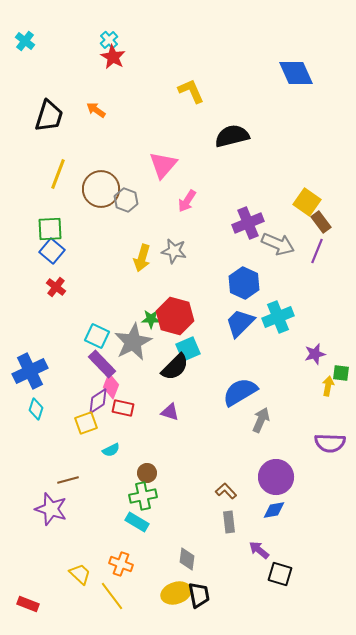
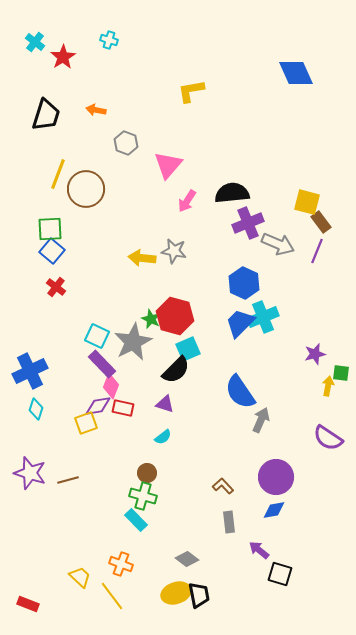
cyan cross at (109, 40): rotated 30 degrees counterclockwise
cyan cross at (25, 41): moved 10 px right, 1 px down
red star at (113, 57): moved 50 px left; rotated 10 degrees clockwise
yellow L-shape at (191, 91): rotated 76 degrees counterclockwise
orange arrow at (96, 110): rotated 24 degrees counterclockwise
black trapezoid at (49, 116): moved 3 px left, 1 px up
black semicircle at (232, 136): moved 57 px down; rotated 8 degrees clockwise
pink triangle at (163, 165): moved 5 px right
brown circle at (101, 189): moved 15 px left
gray hexagon at (126, 200): moved 57 px up
yellow square at (307, 202): rotated 20 degrees counterclockwise
yellow arrow at (142, 258): rotated 80 degrees clockwise
cyan cross at (278, 317): moved 15 px left
green star at (151, 319): rotated 24 degrees clockwise
black semicircle at (175, 367): moved 1 px right, 3 px down
blue semicircle at (240, 392): rotated 93 degrees counterclockwise
purple diamond at (98, 401): moved 5 px down; rotated 24 degrees clockwise
purple triangle at (170, 412): moved 5 px left, 8 px up
purple semicircle at (330, 443): moved 2 px left, 5 px up; rotated 32 degrees clockwise
cyan semicircle at (111, 450): moved 52 px right, 13 px up; rotated 12 degrees counterclockwise
brown L-shape at (226, 491): moved 3 px left, 5 px up
green cross at (143, 496): rotated 28 degrees clockwise
purple star at (51, 509): moved 21 px left, 36 px up
cyan rectangle at (137, 522): moved 1 px left, 2 px up; rotated 15 degrees clockwise
gray diamond at (187, 559): rotated 60 degrees counterclockwise
yellow trapezoid at (80, 574): moved 3 px down
